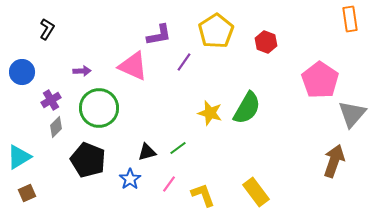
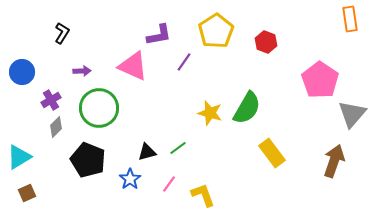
black L-shape: moved 15 px right, 4 px down
yellow rectangle: moved 16 px right, 39 px up
